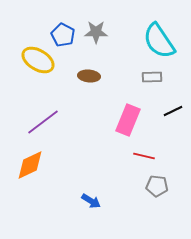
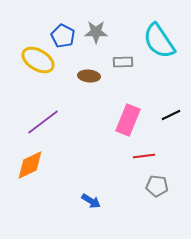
blue pentagon: moved 1 px down
gray rectangle: moved 29 px left, 15 px up
black line: moved 2 px left, 4 px down
red line: rotated 20 degrees counterclockwise
